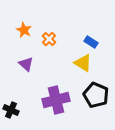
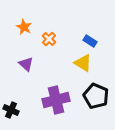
orange star: moved 3 px up
blue rectangle: moved 1 px left, 1 px up
black pentagon: moved 1 px down
